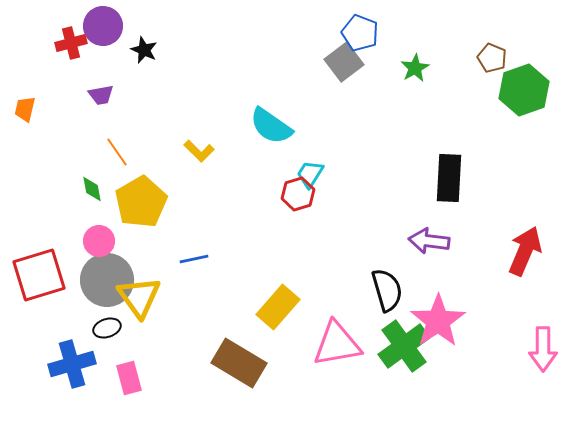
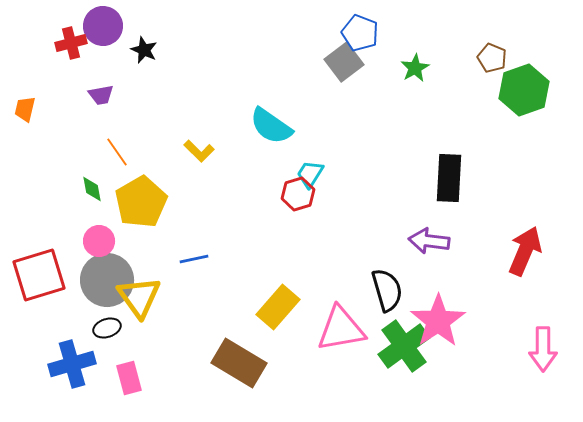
pink triangle: moved 4 px right, 15 px up
